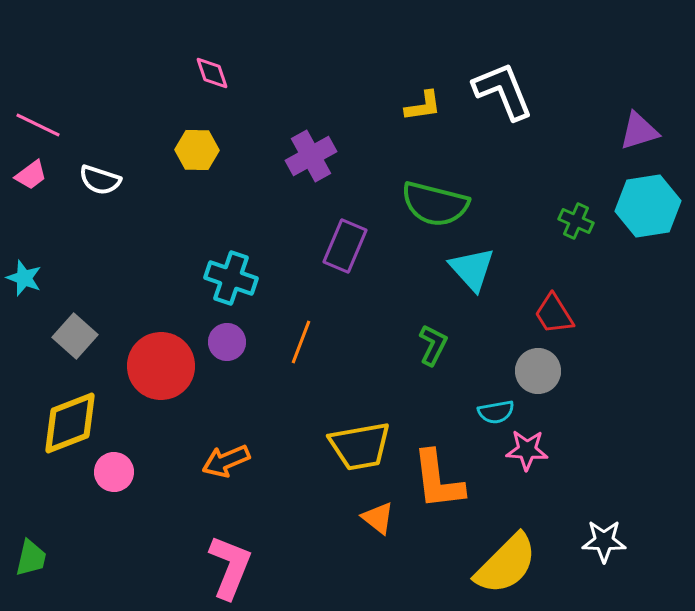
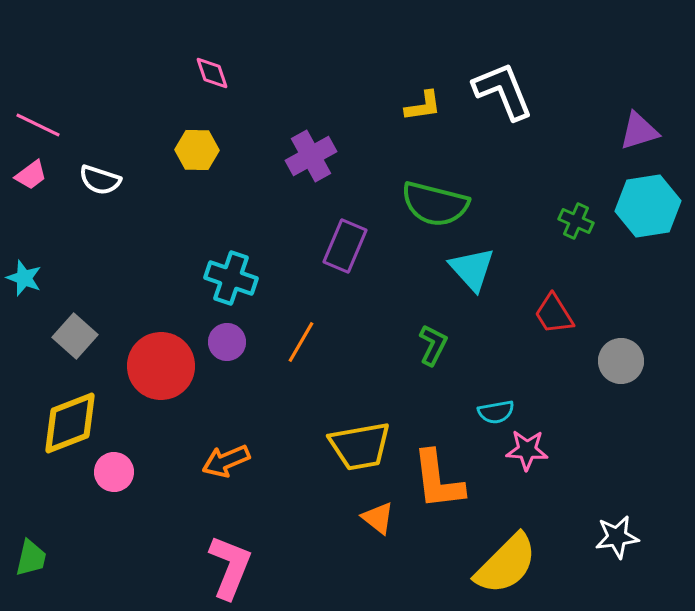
orange line: rotated 9 degrees clockwise
gray circle: moved 83 px right, 10 px up
white star: moved 13 px right, 4 px up; rotated 9 degrees counterclockwise
